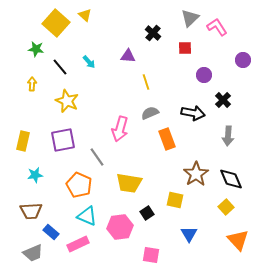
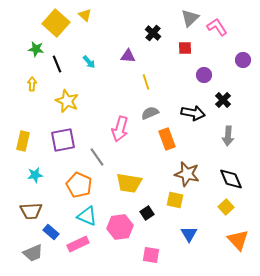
black line at (60, 67): moved 3 px left, 3 px up; rotated 18 degrees clockwise
brown star at (196, 174): moved 9 px left; rotated 25 degrees counterclockwise
